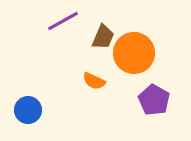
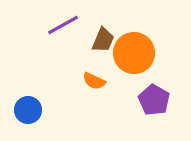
purple line: moved 4 px down
brown trapezoid: moved 3 px down
